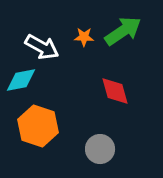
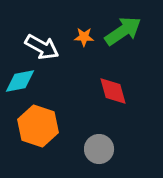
cyan diamond: moved 1 px left, 1 px down
red diamond: moved 2 px left
gray circle: moved 1 px left
